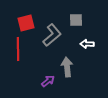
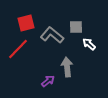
gray square: moved 7 px down
gray L-shape: rotated 100 degrees counterclockwise
white arrow: moved 2 px right; rotated 40 degrees clockwise
red line: rotated 45 degrees clockwise
